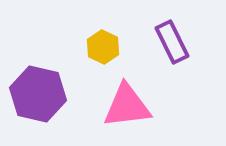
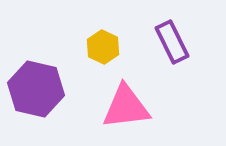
purple hexagon: moved 2 px left, 5 px up
pink triangle: moved 1 px left, 1 px down
